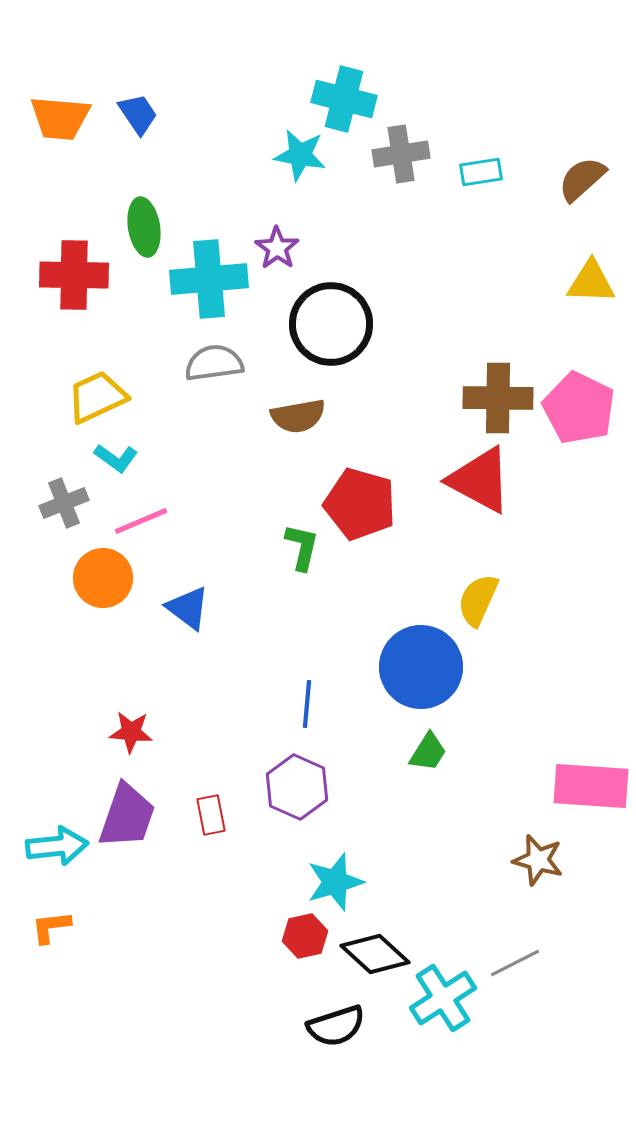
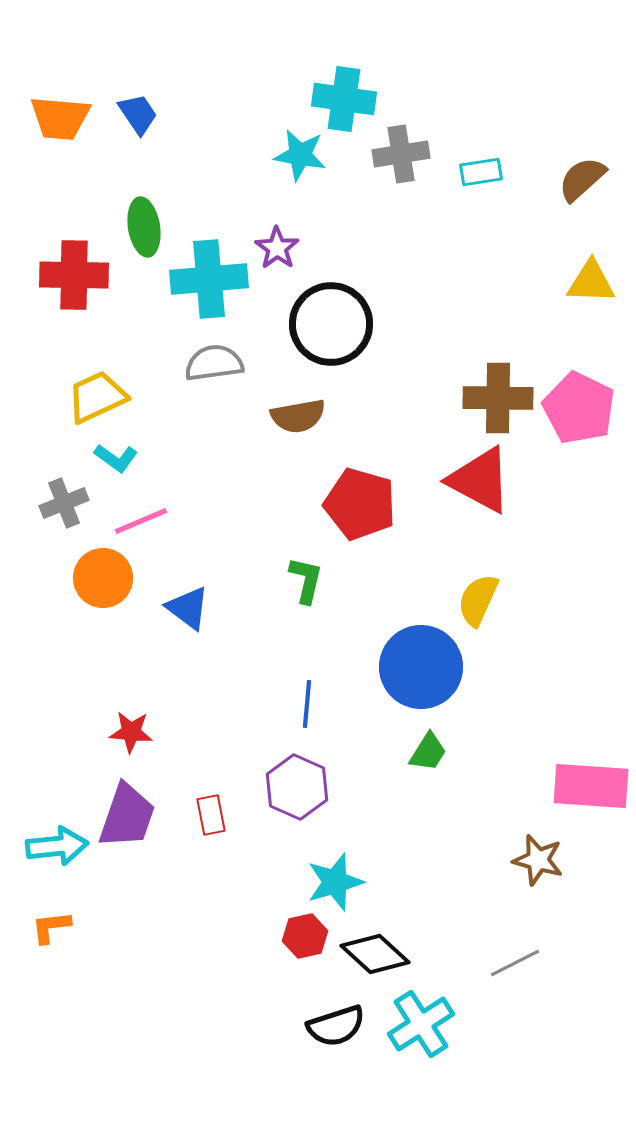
cyan cross at (344, 99): rotated 6 degrees counterclockwise
green L-shape at (302, 547): moved 4 px right, 33 px down
cyan cross at (443, 998): moved 22 px left, 26 px down
